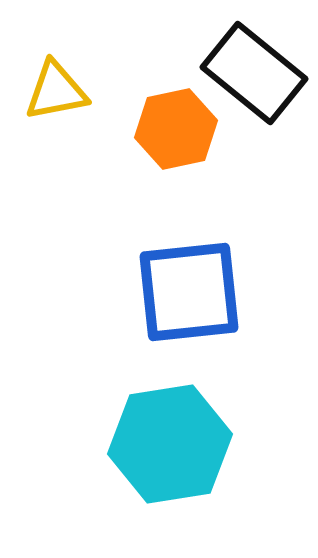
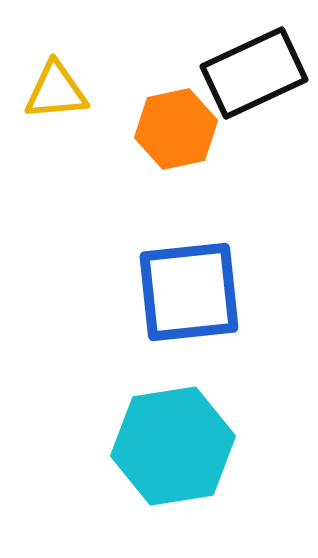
black rectangle: rotated 64 degrees counterclockwise
yellow triangle: rotated 6 degrees clockwise
cyan hexagon: moved 3 px right, 2 px down
